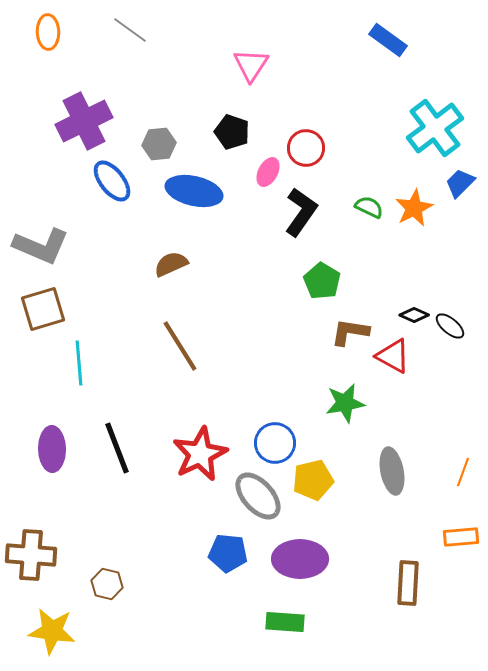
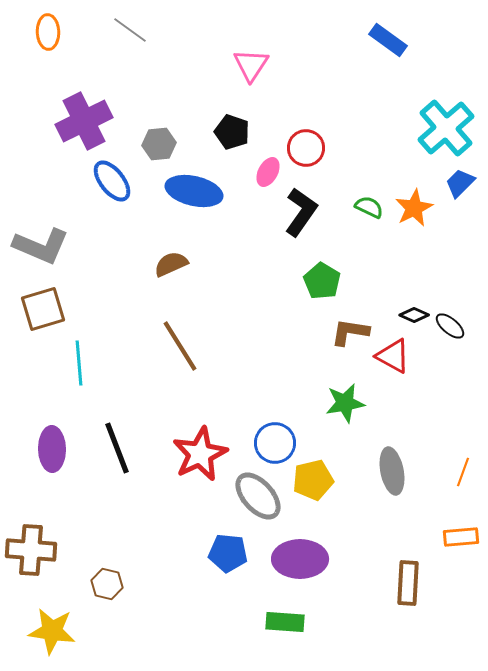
cyan cross at (435, 128): moved 11 px right; rotated 4 degrees counterclockwise
brown cross at (31, 555): moved 5 px up
